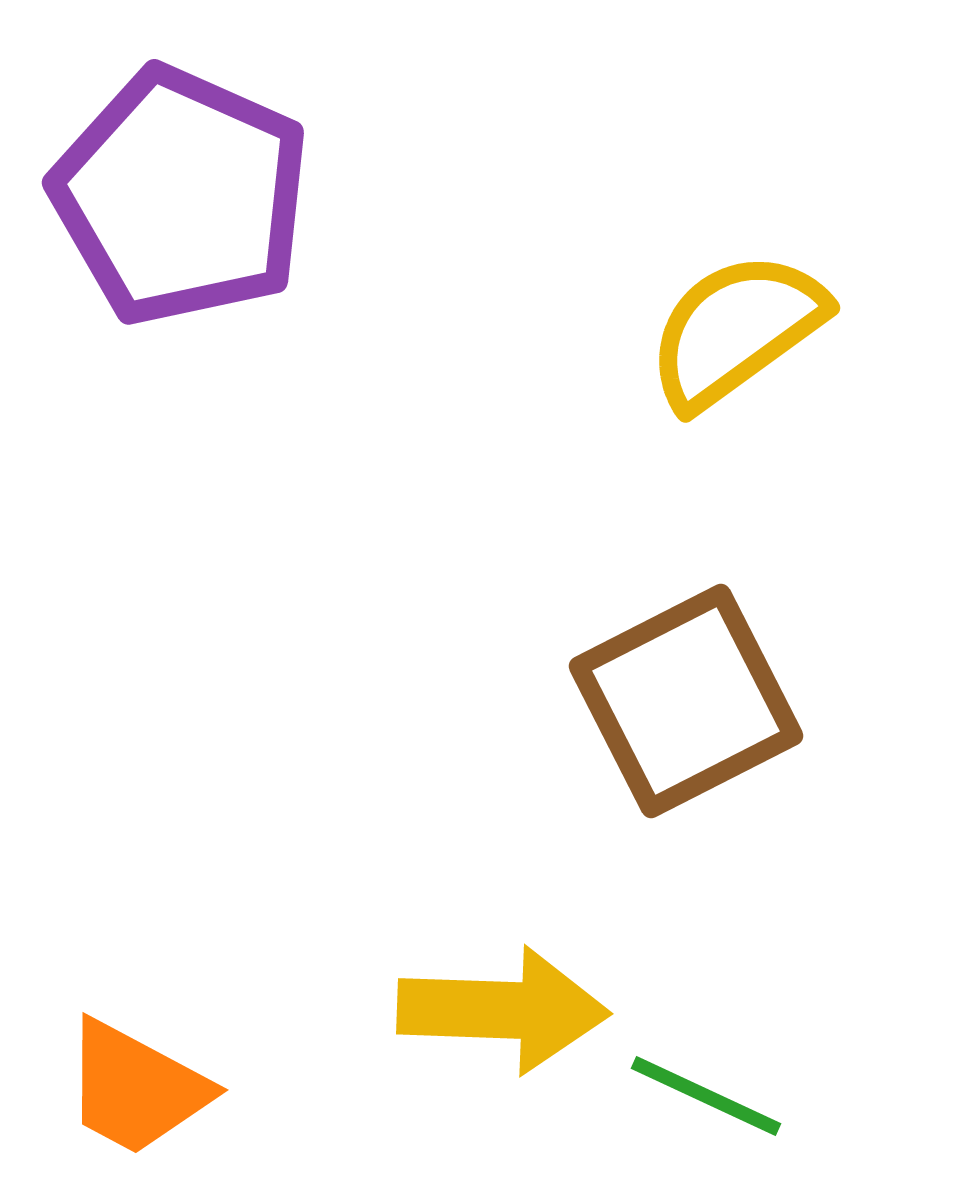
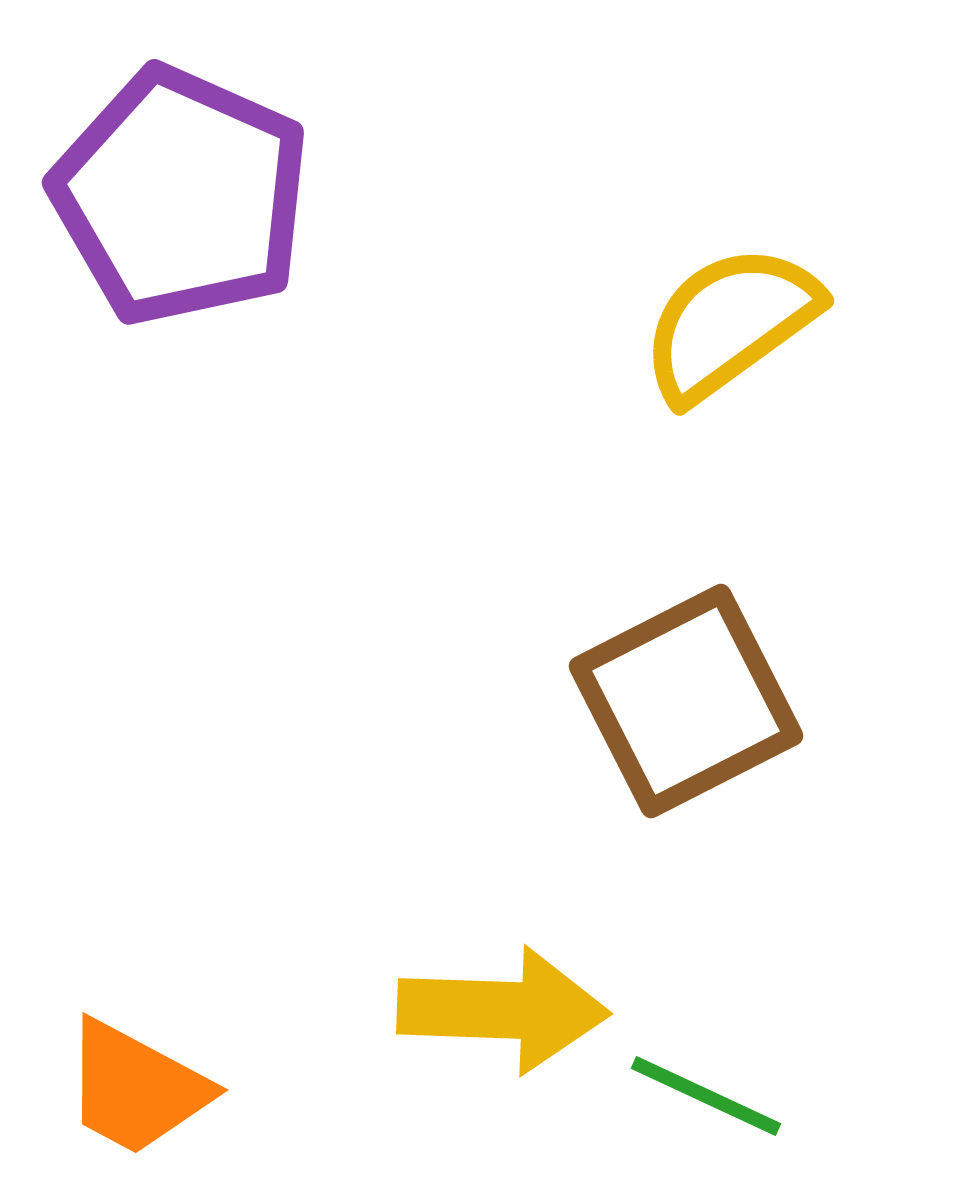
yellow semicircle: moved 6 px left, 7 px up
